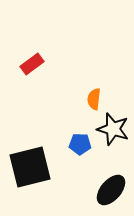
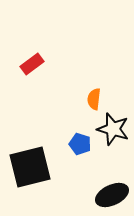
blue pentagon: rotated 15 degrees clockwise
black ellipse: moved 1 px right, 5 px down; rotated 24 degrees clockwise
